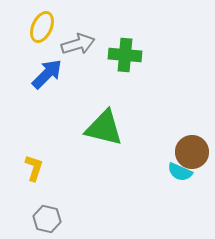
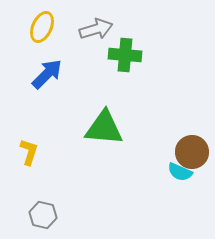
gray arrow: moved 18 px right, 15 px up
green triangle: rotated 9 degrees counterclockwise
yellow L-shape: moved 5 px left, 16 px up
gray hexagon: moved 4 px left, 4 px up
